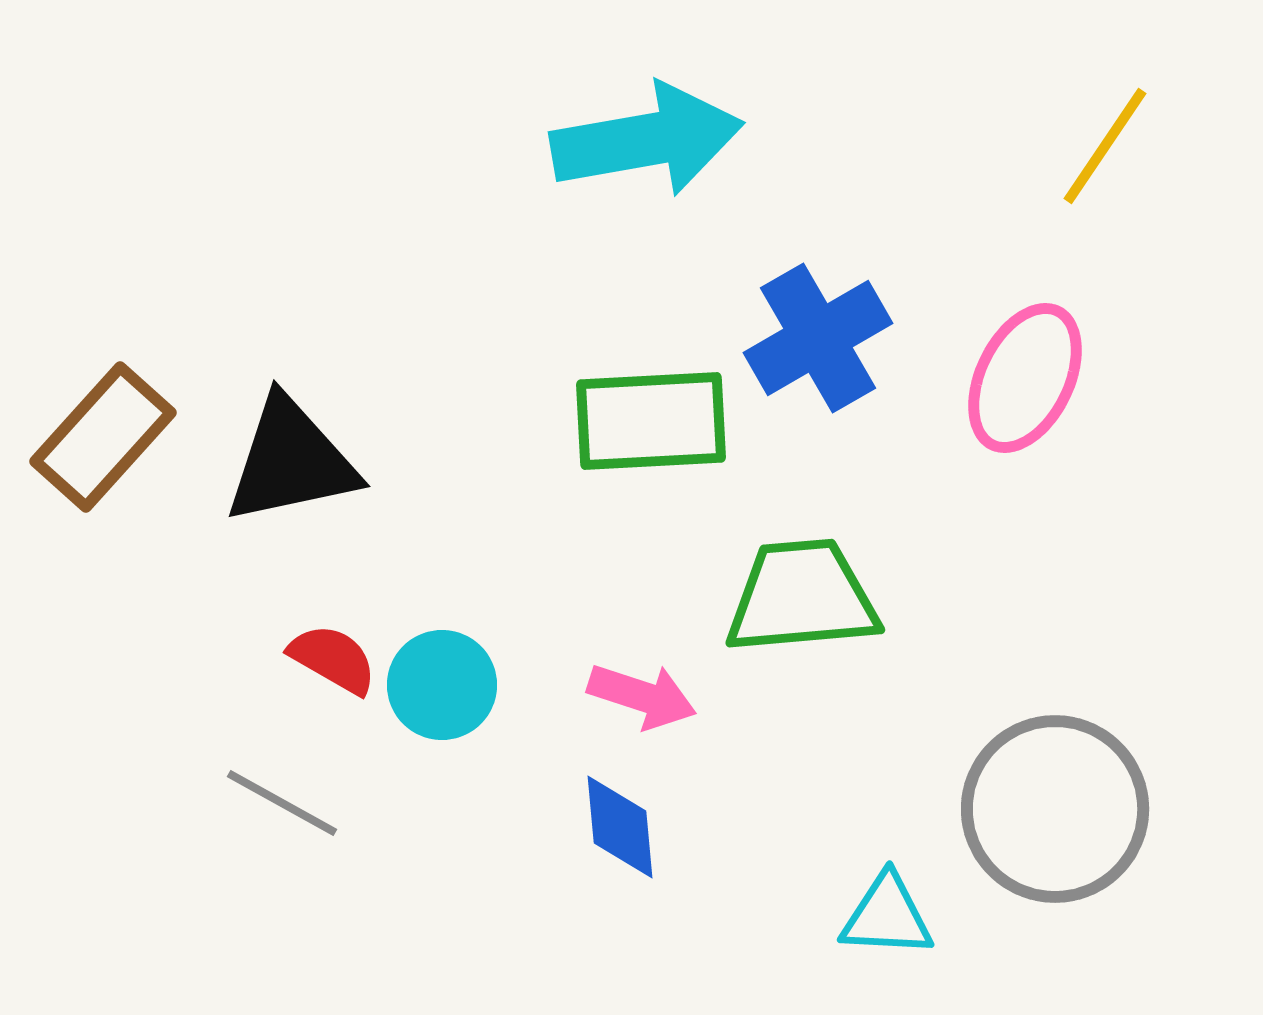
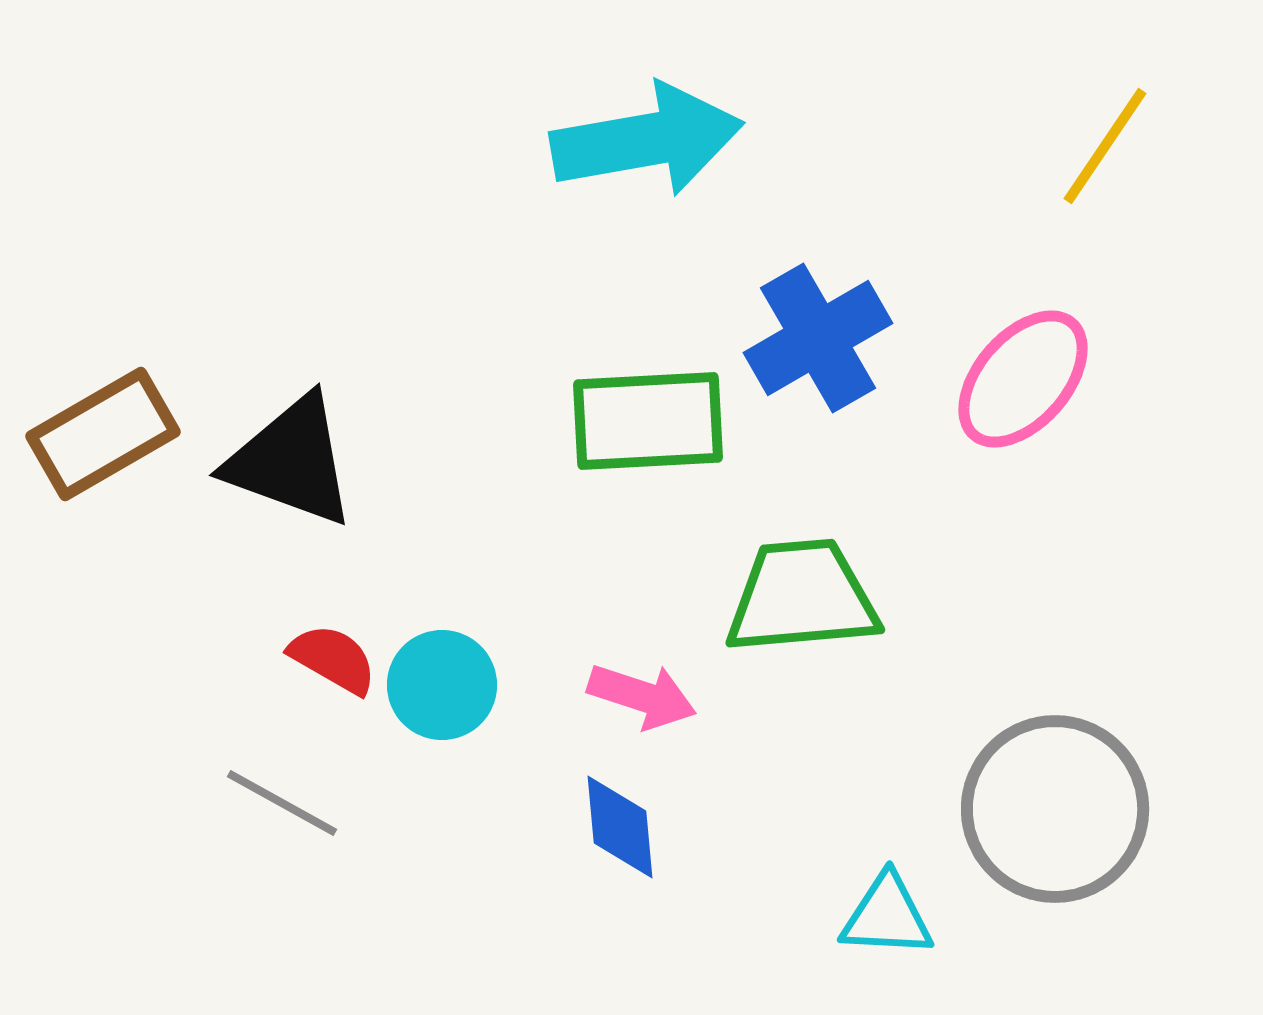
pink ellipse: moved 2 px left, 1 px down; rotated 15 degrees clockwise
green rectangle: moved 3 px left
brown rectangle: moved 3 px up; rotated 18 degrees clockwise
black triangle: rotated 32 degrees clockwise
